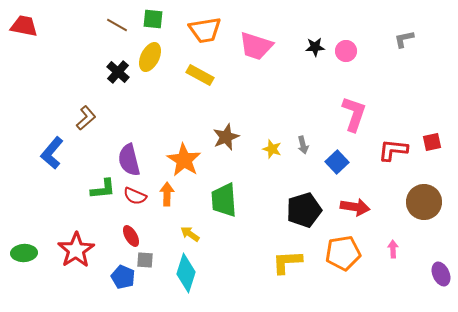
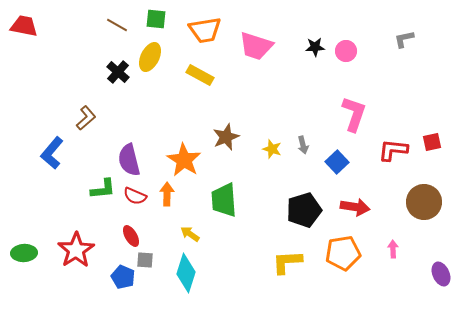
green square: moved 3 px right
